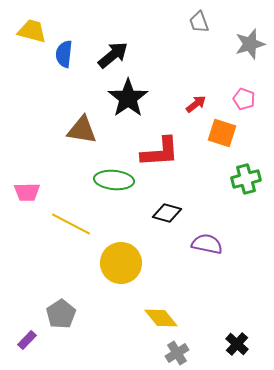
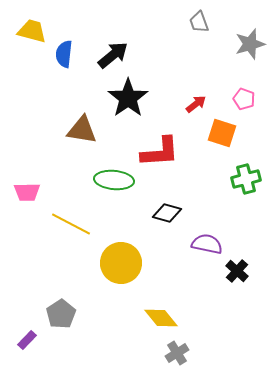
black cross: moved 73 px up
